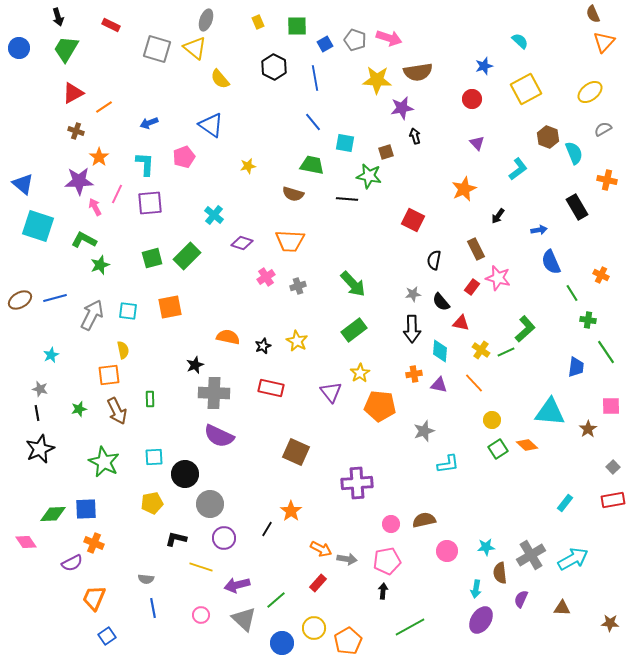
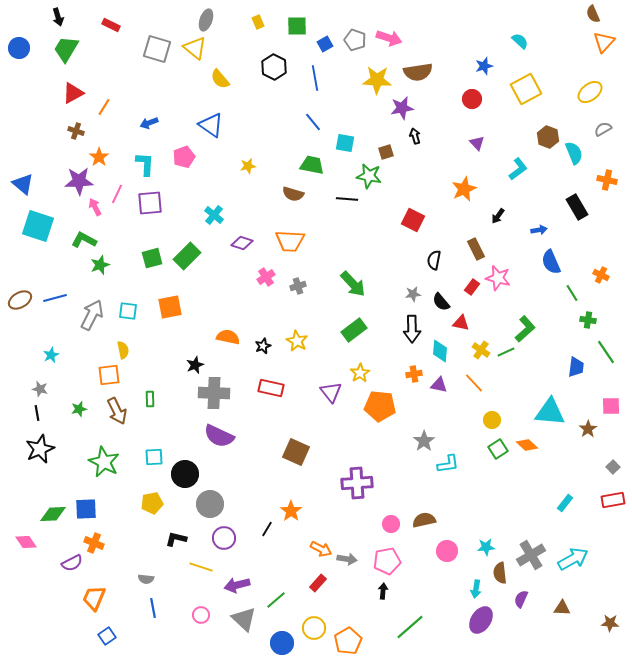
orange line at (104, 107): rotated 24 degrees counterclockwise
gray star at (424, 431): moved 10 px down; rotated 15 degrees counterclockwise
green line at (410, 627): rotated 12 degrees counterclockwise
